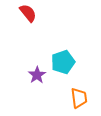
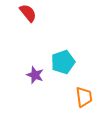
purple star: moved 2 px left; rotated 18 degrees counterclockwise
orange trapezoid: moved 5 px right, 1 px up
